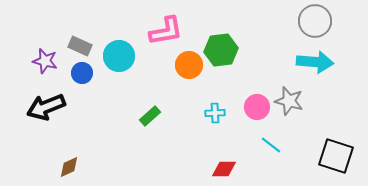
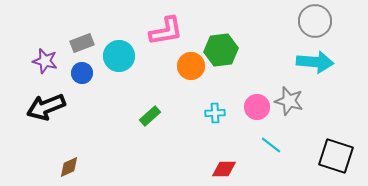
gray rectangle: moved 2 px right, 3 px up; rotated 45 degrees counterclockwise
orange circle: moved 2 px right, 1 px down
